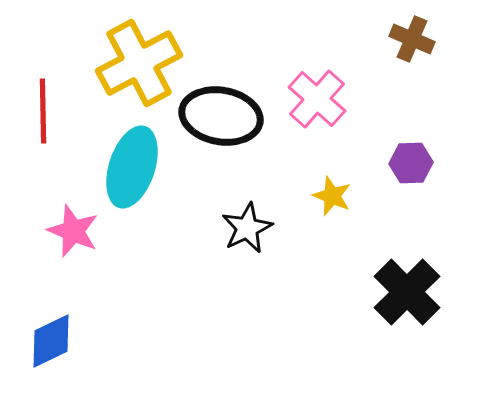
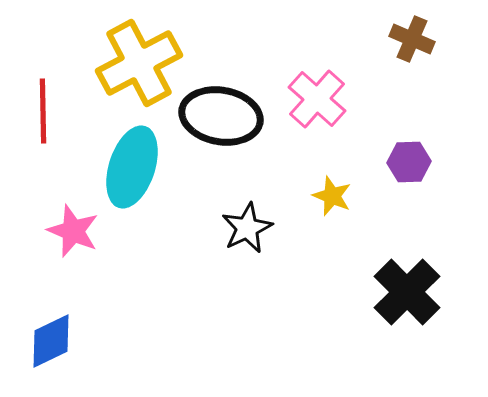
purple hexagon: moved 2 px left, 1 px up
